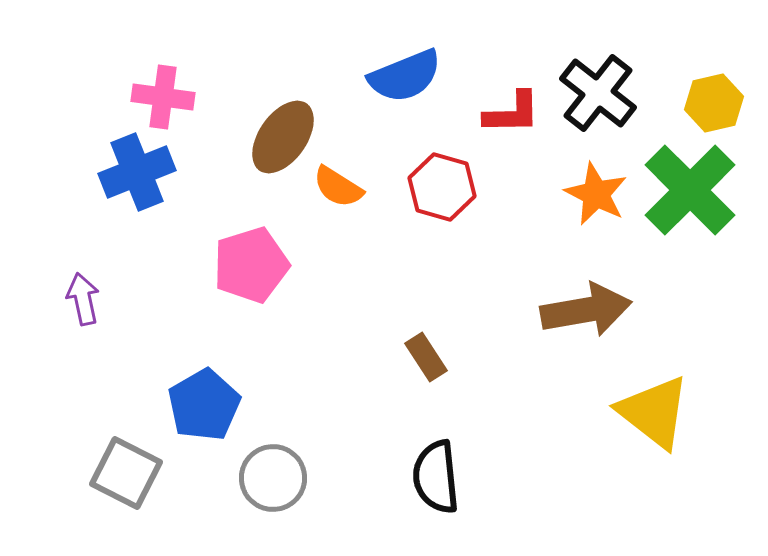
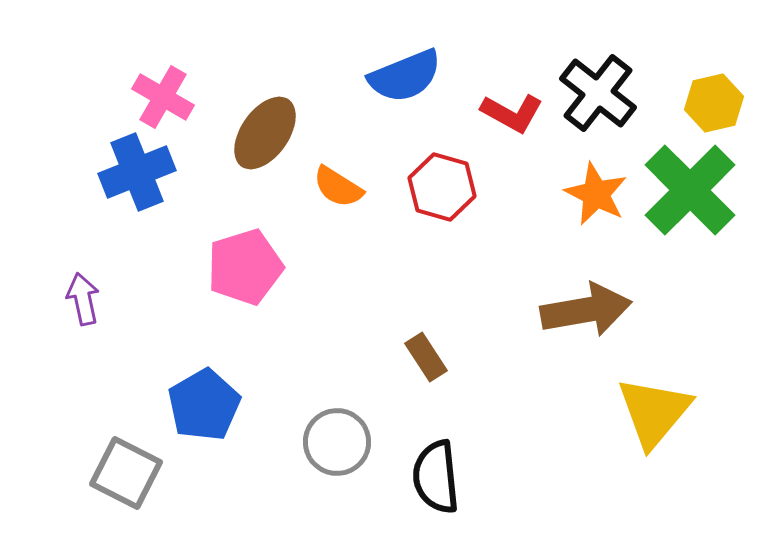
pink cross: rotated 22 degrees clockwise
red L-shape: rotated 30 degrees clockwise
brown ellipse: moved 18 px left, 4 px up
pink pentagon: moved 6 px left, 2 px down
yellow triangle: rotated 32 degrees clockwise
gray circle: moved 64 px right, 36 px up
